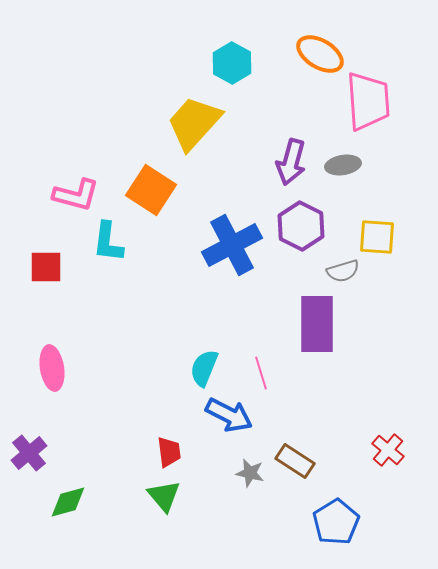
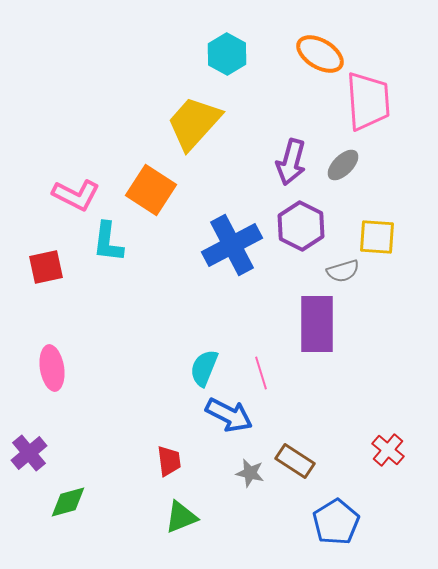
cyan hexagon: moved 5 px left, 9 px up
gray ellipse: rotated 36 degrees counterclockwise
pink L-shape: rotated 12 degrees clockwise
red square: rotated 12 degrees counterclockwise
red trapezoid: moved 9 px down
green triangle: moved 17 px right, 21 px down; rotated 48 degrees clockwise
